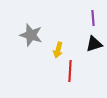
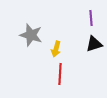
purple line: moved 2 px left
yellow arrow: moved 2 px left, 1 px up
red line: moved 10 px left, 3 px down
